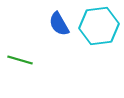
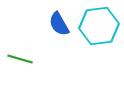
green line: moved 1 px up
